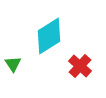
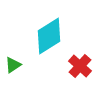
green triangle: moved 1 px down; rotated 30 degrees clockwise
